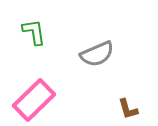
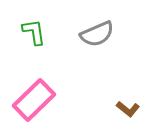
gray semicircle: moved 20 px up
brown L-shape: rotated 35 degrees counterclockwise
